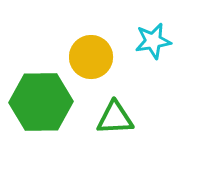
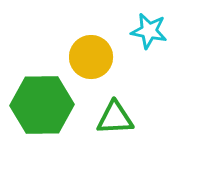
cyan star: moved 4 px left, 10 px up; rotated 21 degrees clockwise
green hexagon: moved 1 px right, 3 px down
